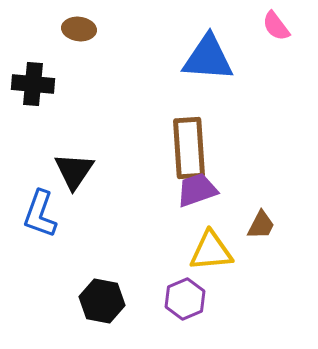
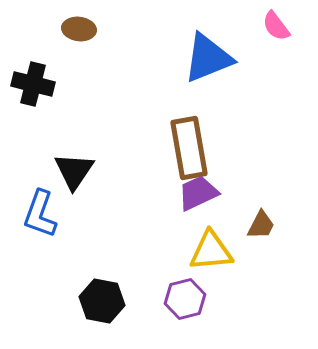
blue triangle: rotated 26 degrees counterclockwise
black cross: rotated 9 degrees clockwise
brown rectangle: rotated 6 degrees counterclockwise
purple trapezoid: moved 1 px right, 3 px down; rotated 6 degrees counterclockwise
purple hexagon: rotated 9 degrees clockwise
